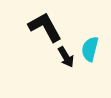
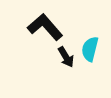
black L-shape: rotated 12 degrees counterclockwise
